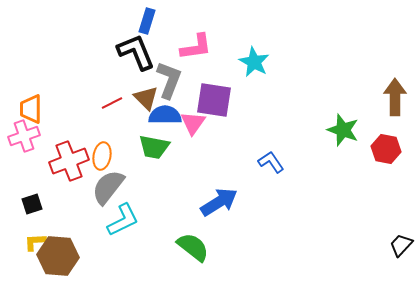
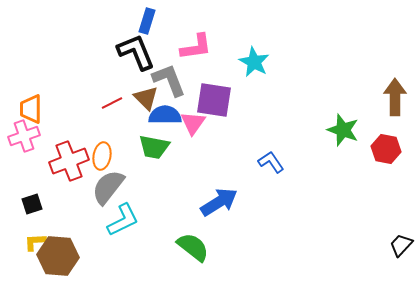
gray L-shape: rotated 42 degrees counterclockwise
